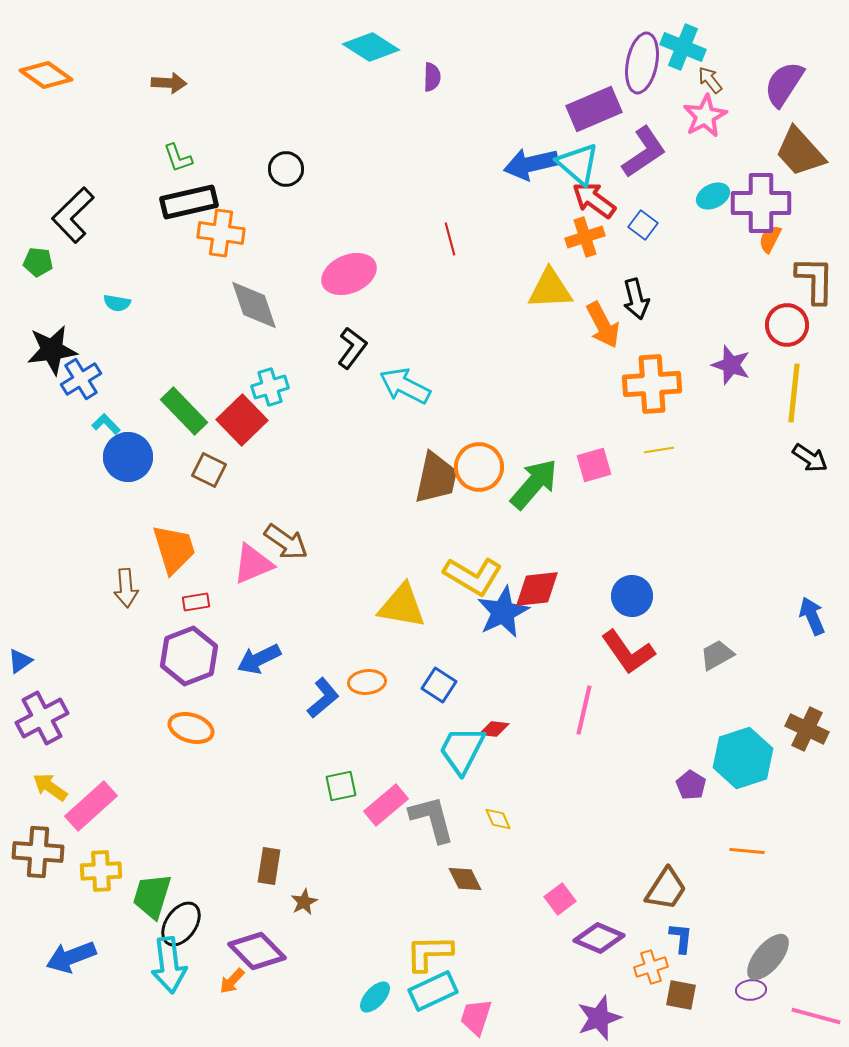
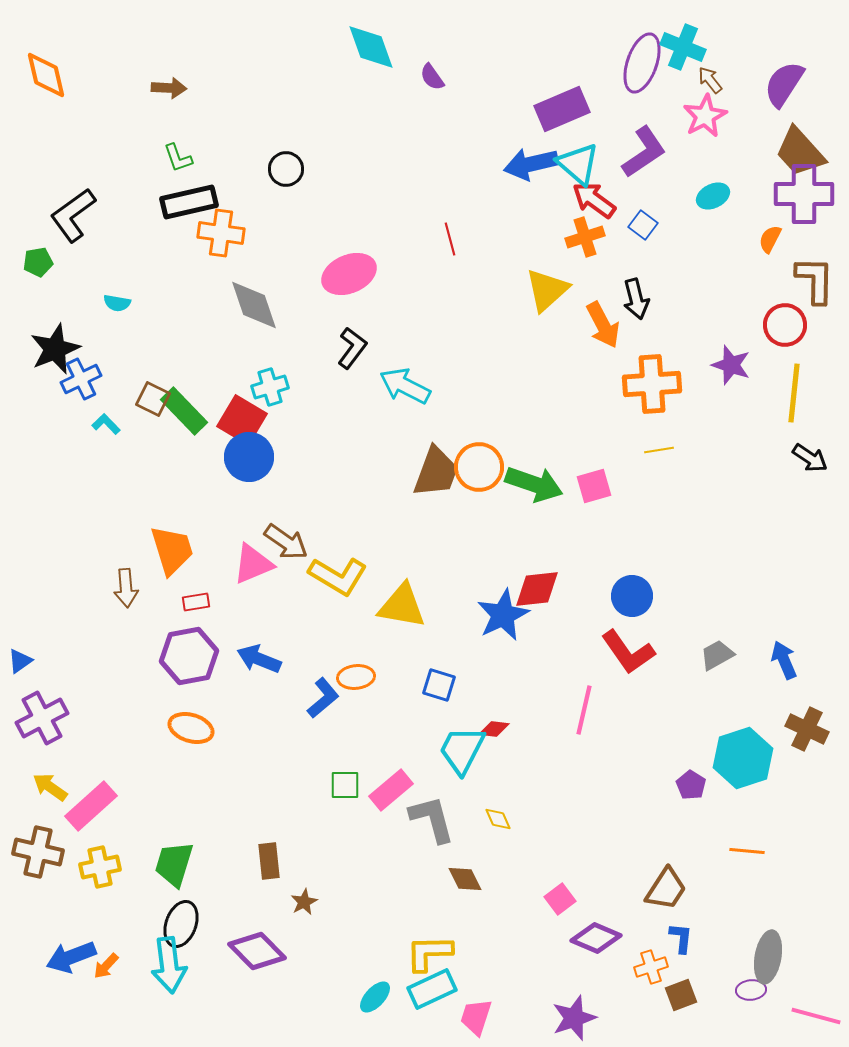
cyan diamond at (371, 47): rotated 38 degrees clockwise
purple ellipse at (642, 63): rotated 8 degrees clockwise
orange diamond at (46, 75): rotated 42 degrees clockwise
purple semicircle at (432, 77): rotated 144 degrees clockwise
brown arrow at (169, 83): moved 5 px down
purple rectangle at (594, 109): moved 32 px left
purple cross at (761, 203): moved 43 px right, 9 px up
black L-shape at (73, 215): rotated 8 degrees clockwise
green pentagon at (38, 262): rotated 16 degrees counterclockwise
yellow triangle at (550, 289): moved 3 px left, 1 px down; rotated 39 degrees counterclockwise
red circle at (787, 325): moved 2 px left
black star at (52, 350): moved 3 px right, 1 px up; rotated 15 degrees counterclockwise
blue cross at (81, 379): rotated 6 degrees clockwise
red square at (242, 420): rotated 15 degrees counterclockwise
blue circle at (128, 457): moved 121 px right
pink square at (594, 465): moved 21 px down
brown square at (209, 470): moved 56 px left, 71 px up
brown trapezoid at (436, 478): moved 6 px up; rotated 8 degrees clockwise
green arrow at (534, 484): rotated 68 degrees clockwise
orange trapezoid at (174, 549): moved 2 px left, 1 px down
yellow L-shape at (473, 576): moved 135 px left
blue star at (503, 612): moved 3 px down
blue arrow at (812, 616): moved 28 px left, 44 px down
purple hexagon at (189, 656): rotated 10 degrees clockwise
blue arrow at (259, 659): rotated 48 degrees clockwise
orange ellipse at (367, 682): moved 11 px left, 5 px up
blue square at (439, 685): rotated 16 degrees counterclockwise
green square at (341, 786): moved 4 px right, 1 px up; rotated 12 degrees clockwise
pink rectangle at (386, 805): moved 5 px right, 15 px up
brown cross at (38, 852): rotated 9 degrees clockwise
brown rectangle at (269, 866): moved 5 px up; rotated 15 degrees counterclockwise
yellow cross at (101, 871): moved 1 px left, 4 px up; rotated 9 degrees counterclockwise
green trapezoid at (152, 896): moved 22 px right, 32 px up
black ellipse at (181, 924): rotated 15 degrees counterclockwise
purple diamond at (599, 938): moved 3 px left
gray ellipse at (768, 957): rotated 30 degrees counterclockwise
orange arrow at (232, 981): moved 126 px left, 15 px up
cyan rectangle at (433, 991): moved 1 px left, 2 px up
brown square at (681, 995): rotated 32 degrees counterclockwise
purple star at (599, 1018): moved 25 px left
